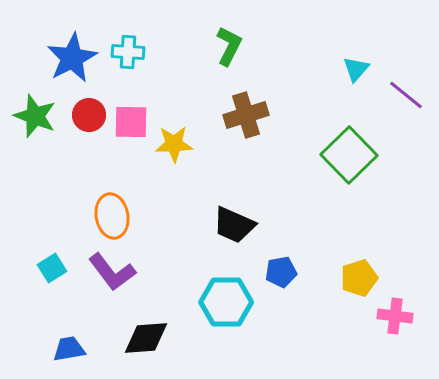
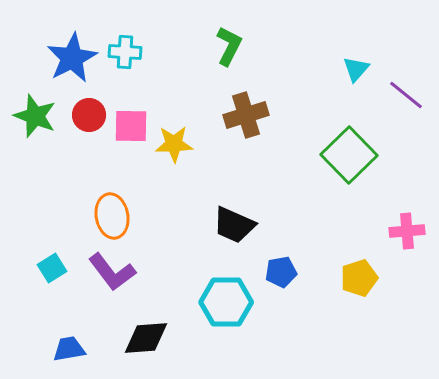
cyan cross: moved 3 px left
pink square: moved 4 px down
pink cross: moved 12 px right, 85 px up; rotated 12 degrees counterclockwise
